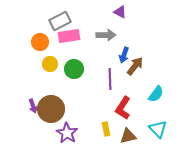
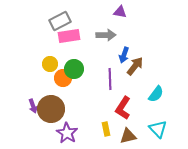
purple triangle: rotated 16 degrees counterclockwise
orange circle: moved 23 px right, 36 px down
